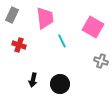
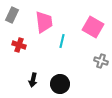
pink trapezoid: moved 1 px left, 4 px down
cyan line: rotated 40 degrees clockwise
